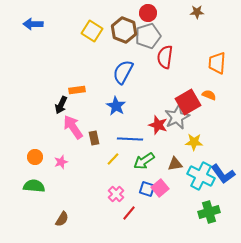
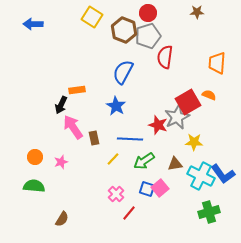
yellow square: moved 14 px up
